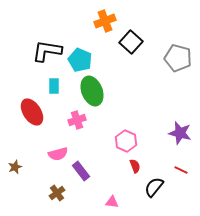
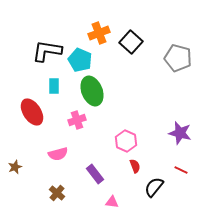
orange cross: moved 6 px left, 12 px down
purple rectangle: moved 14 px right, 3 px down
brown cross: rotated 14 degrees counterclockwise
